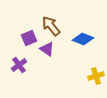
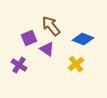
purple cross: rotated 21 degrees counterclockwise
yellow cross: moved 20 px left, 12 px up; rotated 21 degrees counterclockwise
